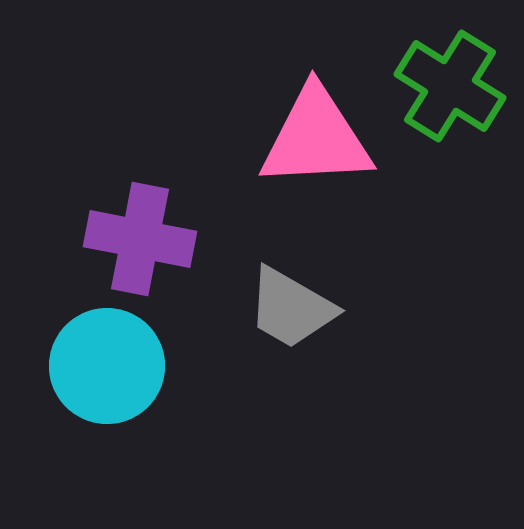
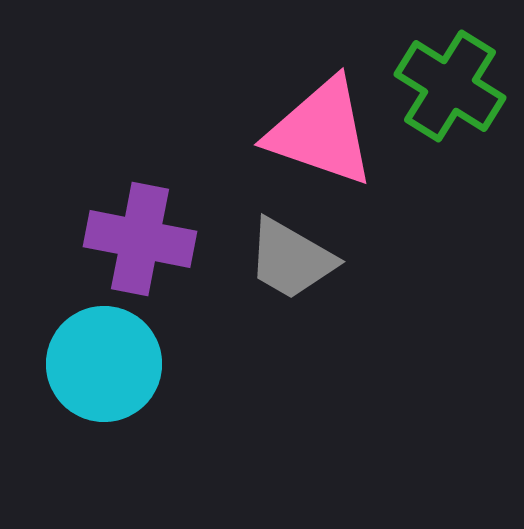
pink triangle: moved 5 px right, 6 px up; rotated 22 degrees clockwise
gray trapezoid: moved 49 px up
cyan circle: moved 3 px left, 2 px up
